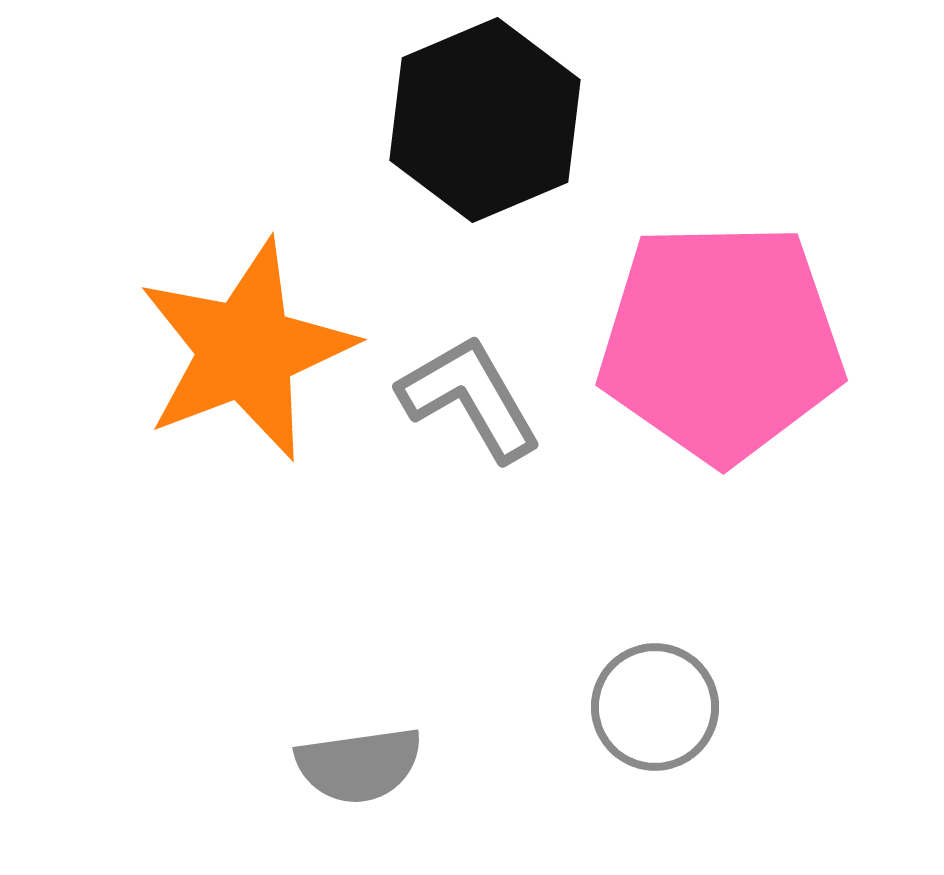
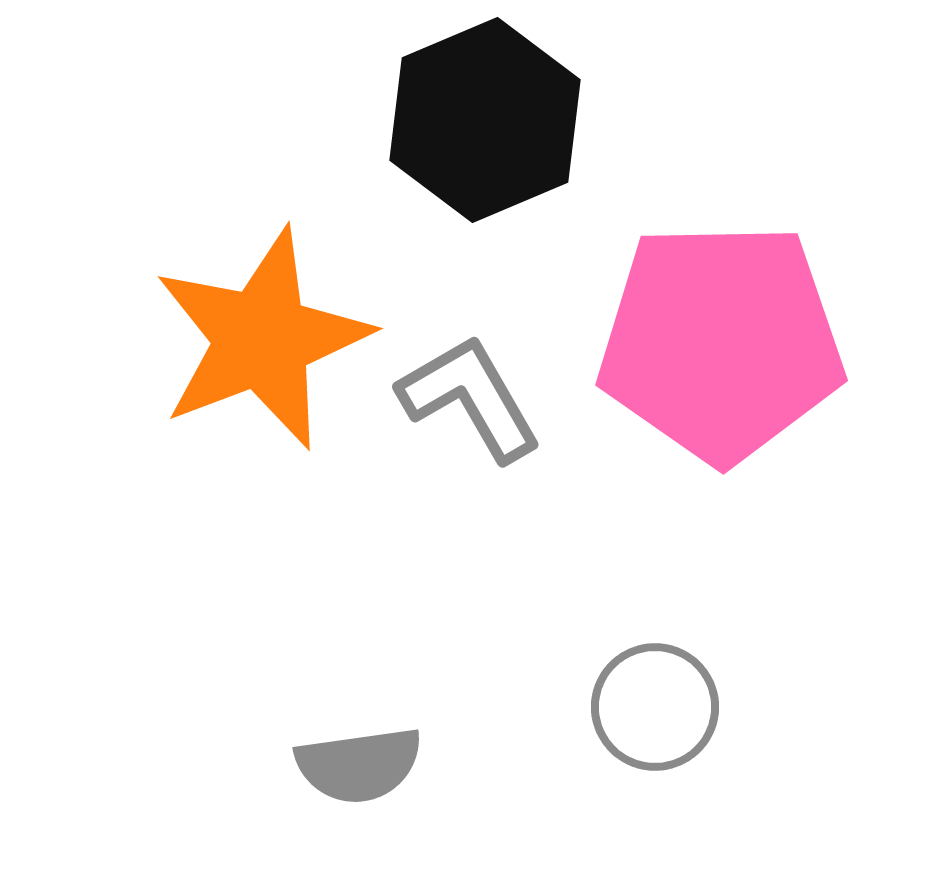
orange star: moved 16 px right, 11 px up
